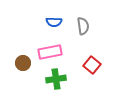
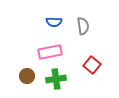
brown circle: moved 4 px right, 13 px down
